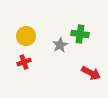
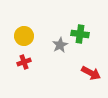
yellow circle: moved 2 px left
